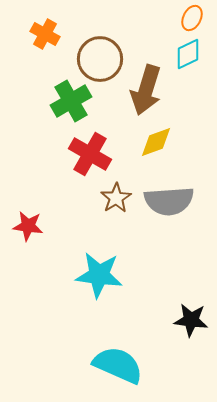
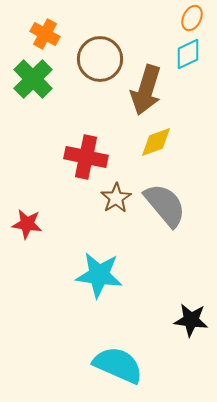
green cross: moved 38 px left, 22 px up; rotated 15 degrees counterclockwise
red cross: moved 4 px left, 3 px down; rotated 18 degrees counterclockwise
gray semicircle: moved 4 px left, 4 px down; rotated 126 degrees counterclockwise
red star: moved 1 px left, 2 px up
